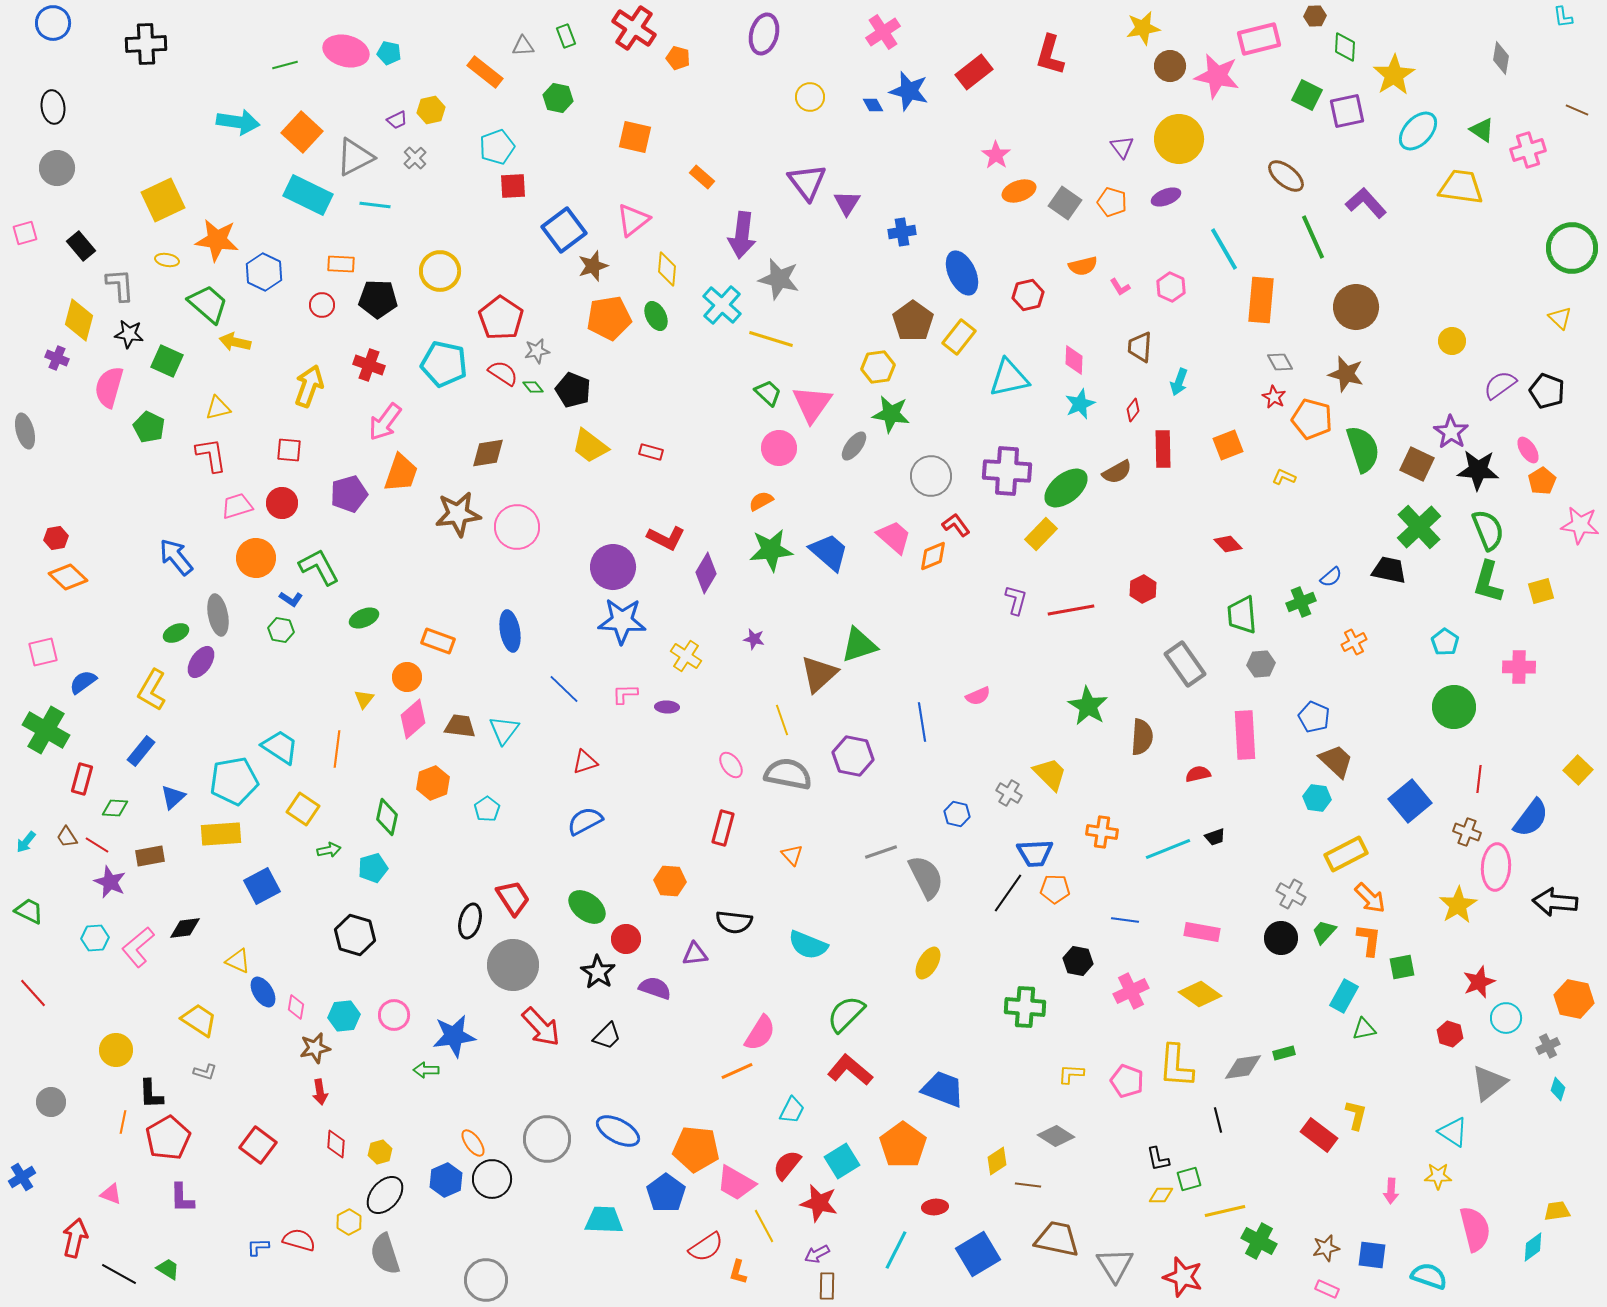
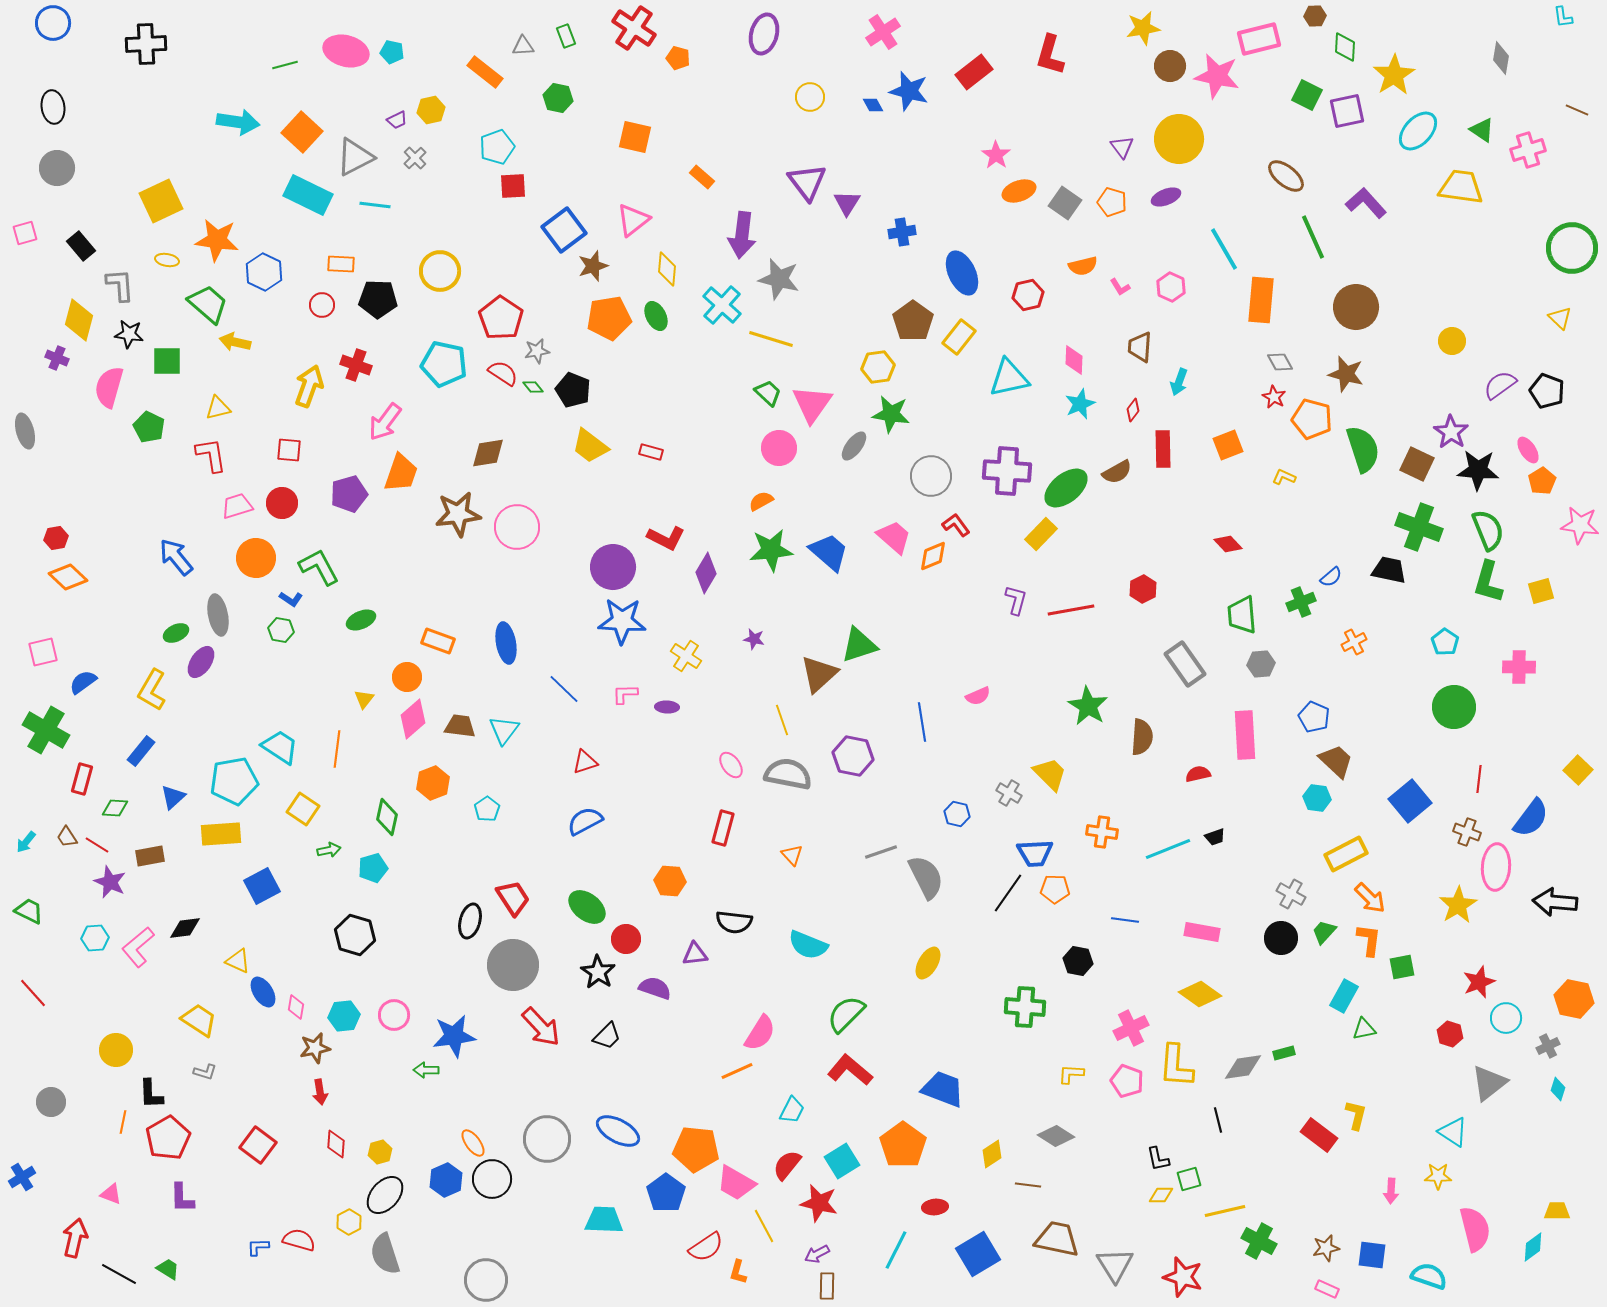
cyan pentagon at (389, 53): moved 3 px right, 1 px up
yellow square at (163, 200): moved 2 px left, 1 px down
green square at (167, 361): rotated 24 degrees counterclockwise
red cross at (369, 365): moved 13 px left
green cross at (1419, 527): rotated 27 degrees counterclockwise
green ellipse at (364, 618): moved 3 px left, 2 px down
blue ellipse at (510, 631): moved 4 px left, 12 px down
pink cross at (1131, 991): moved 37 px down
yellow diamond at (997, 1161): moved 5 px left, 7 px up
yellow trapezoid at (1557, 1211): rotated 8 degrees clockwise
